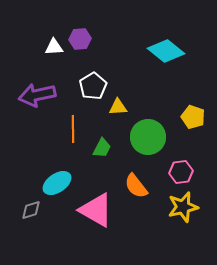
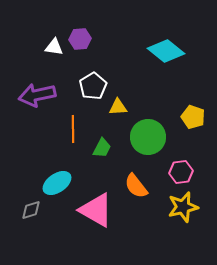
white triangle: rotated 12 degrees clockwise
